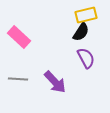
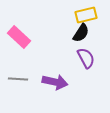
black semicircle: moved 1 px down
purple arrow: rotated 35 degrees counterclockwise
